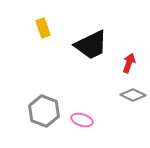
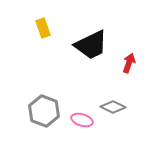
gray diamond: moved 20 px left, 12 px down
